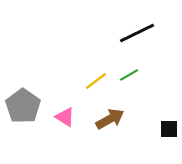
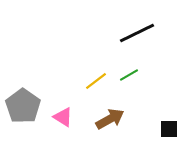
pink triangle: moved 2 px left
